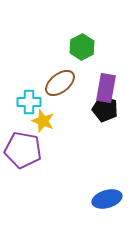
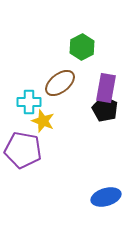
black pentagon: rotated 10 degrees clockwise
blue ellipse: moved 1 px left, 2 px up
